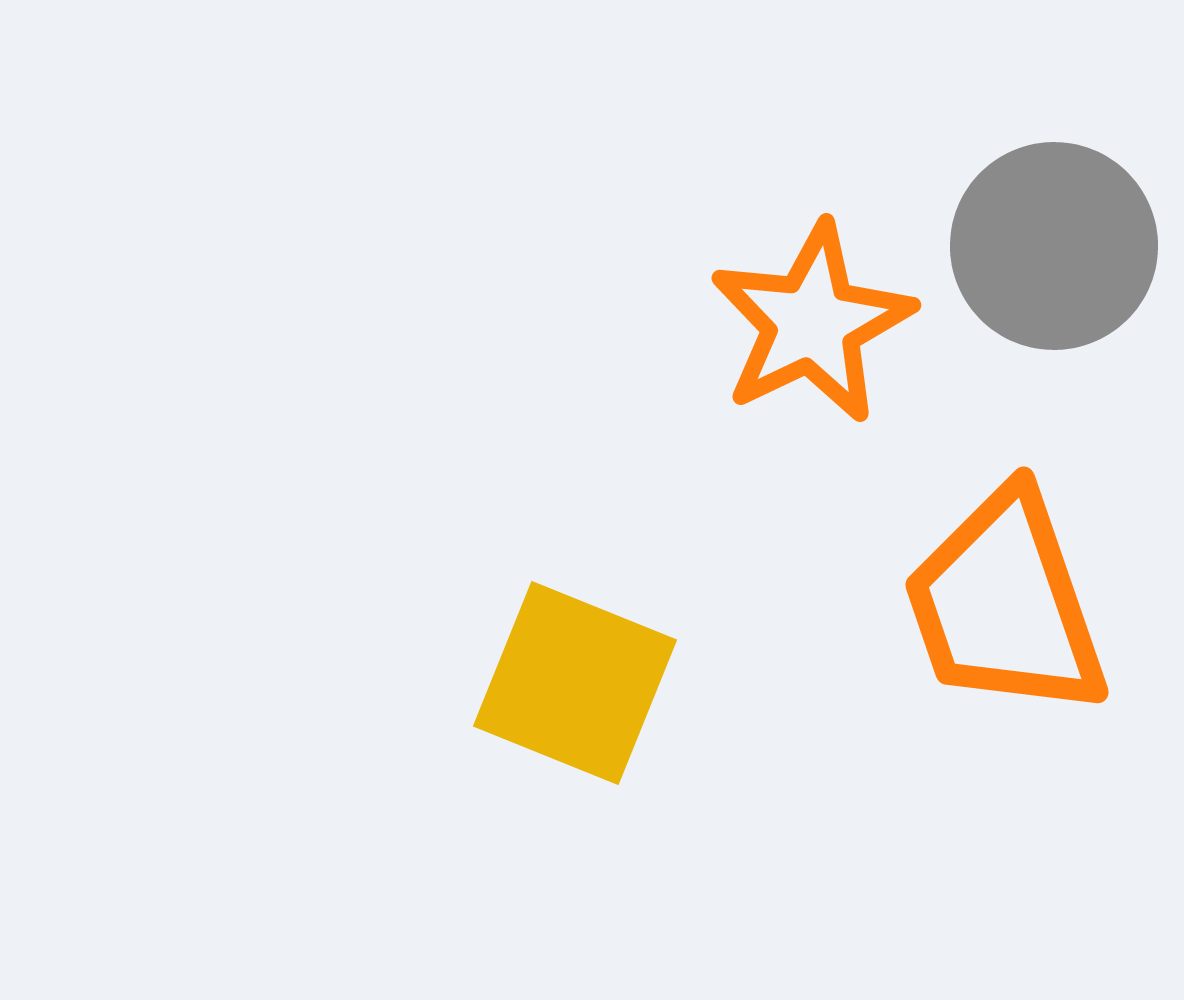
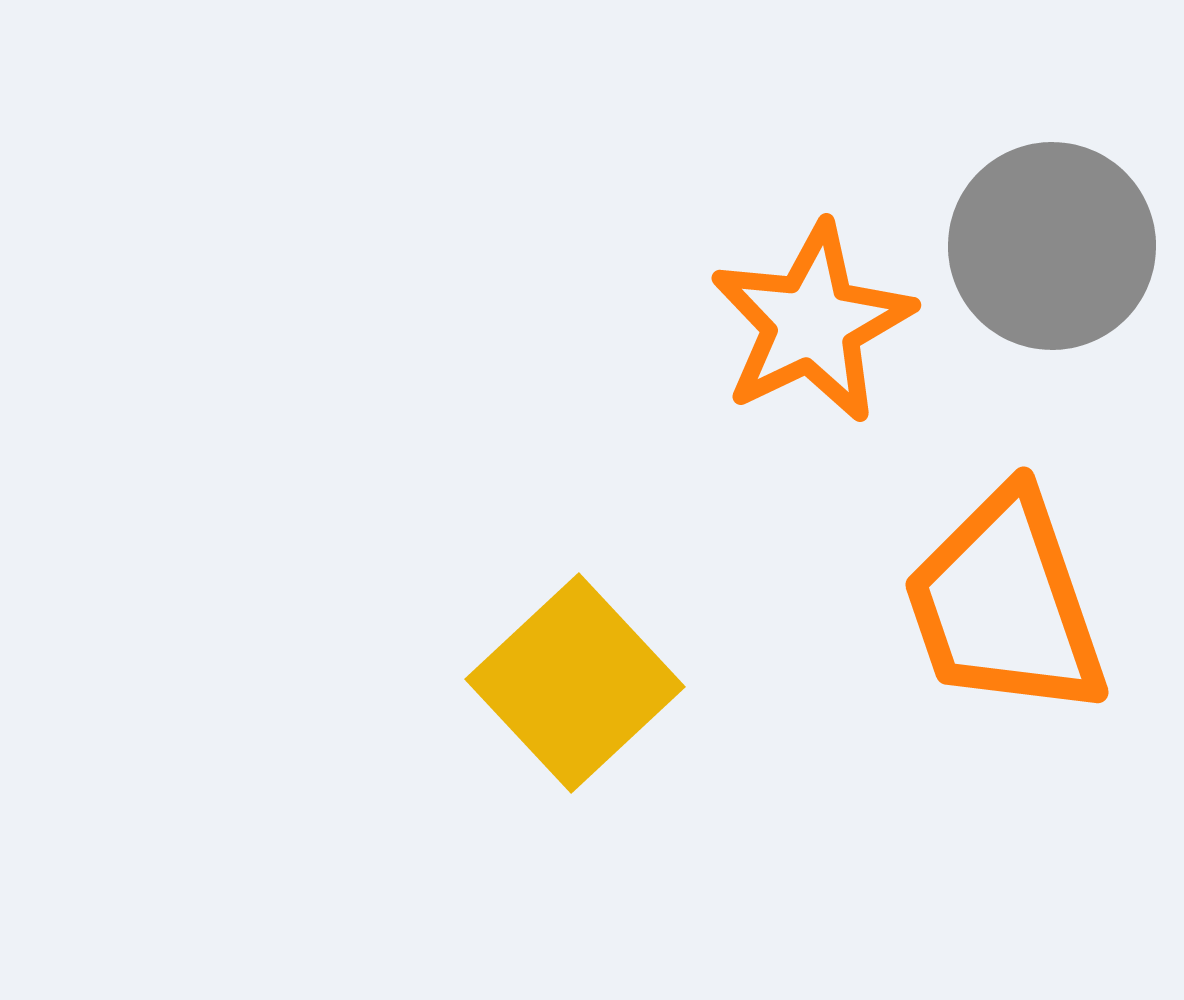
gray circle: moved 2 px left
yellow square: rotated 25 degrees clockwise
